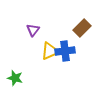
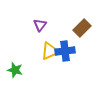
purple triangle: moved 7 px right, 5 px up
green star: moved 8 px up
